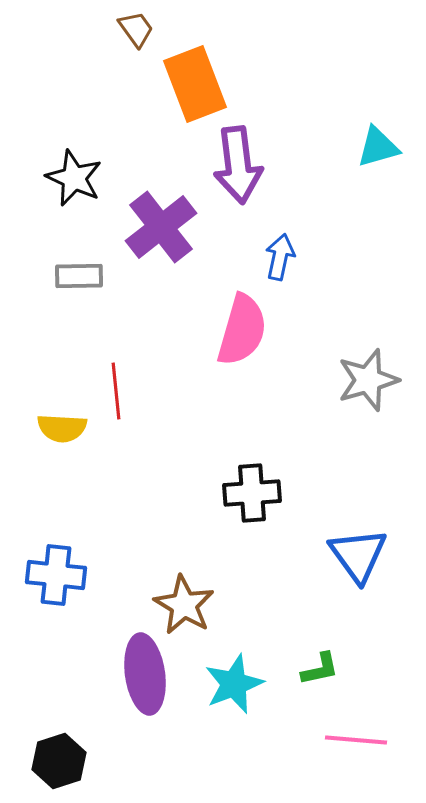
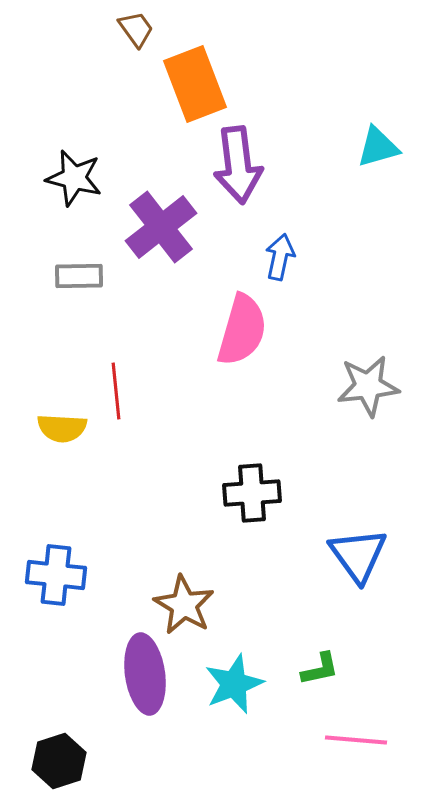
black star: rotated 10 degrees counterclockwise
gray star: moved 6 px down; rotated 10 degrees clockwise
